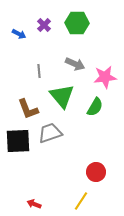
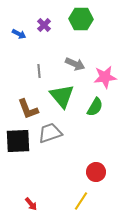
green hexagon: moved 4 px right, 4 px up
red arrow: moved 3 px left; rotated 152 degrees counterclockwise
